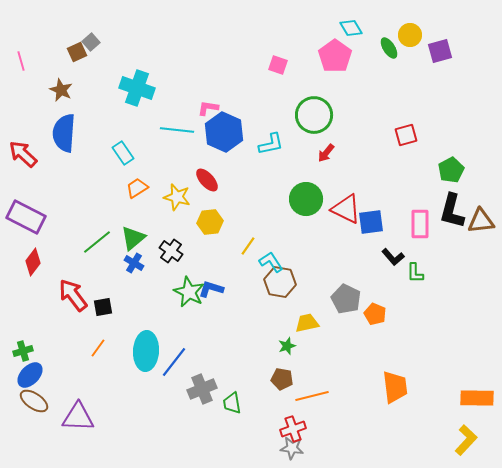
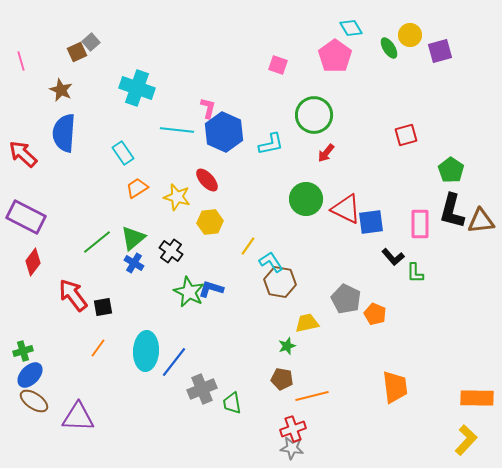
pink L-shape at (208, 108): rotated 95 degrees clockwise
green pentagon at (451, 170): rotated 10 degrees counterclockwise
